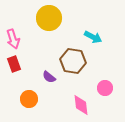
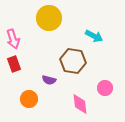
cyan arrow: moved 1 px right, 1 px up
purple semicircle: moved 3 px down; rotated 24 degrees counterclockwise
pink diamond: moved 1 px left, 1 px up
